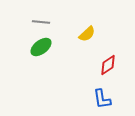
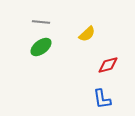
red diamond: rotated 20 degrees clockwise
